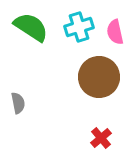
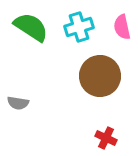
pink semicircle: moved 7 px right, 5 px up
brown circle: moved 1 px right, 1 px up
gray semicircle: rotated 110 degrees clockwise
red cross: moved 5 px right; rotated 25 degrees counterclockwise
